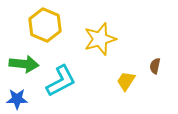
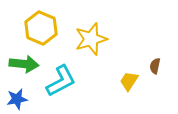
yellow hexagon: moved 4 px left, 3 px down
yellow star: moved 9 px left
yellow trapezoid: moved 3 px right
blue star: rotated 10 degrees counterclockwise
